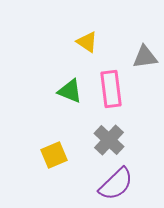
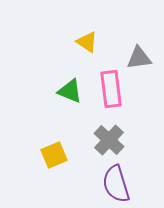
gray triangle: moved 6 px left, 1 px down
purple semicircle: rotated 117 degrees clockwise
